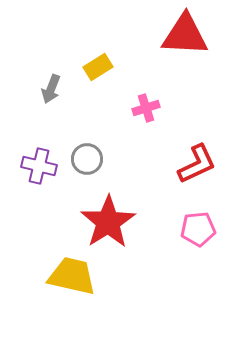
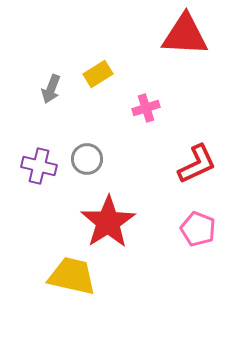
yellow rectangle: moved 7 px down
pink pentagon: rotated 28 degrees clockwise
